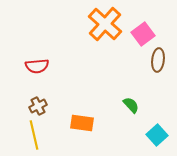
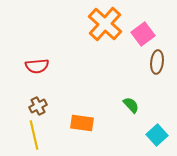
brown ellipse: moved 1 px left, 2 px down
